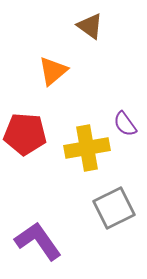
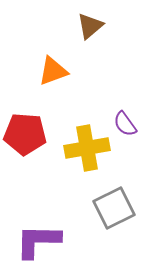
brown triangle: rotated 44 degrees clockwise
orange triangle: rotated 20 degrees clockwise
purple L-shape: rotated 54 degrees counterclockwise
